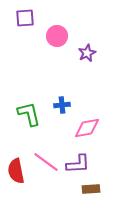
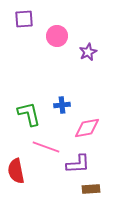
purple square: moved 1 px left, 1 px down
purple star: moved 1 px right, 1 px up
pink line: moved 15 px up; rotated 16 degrees counterclockwise
